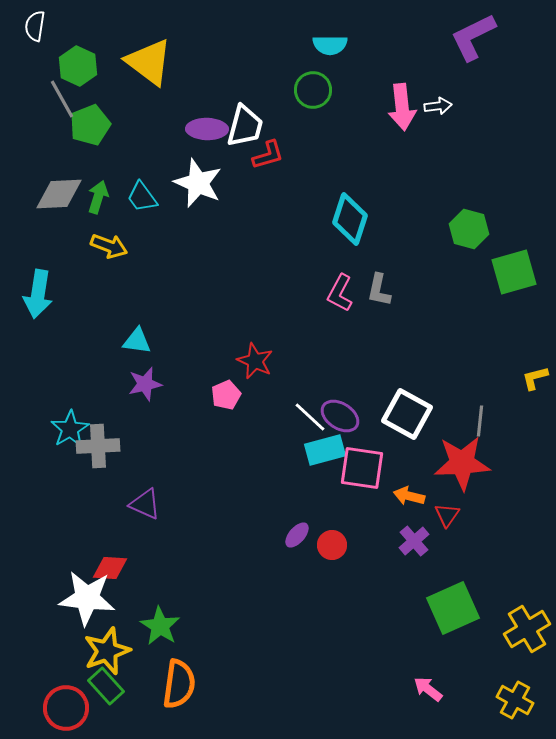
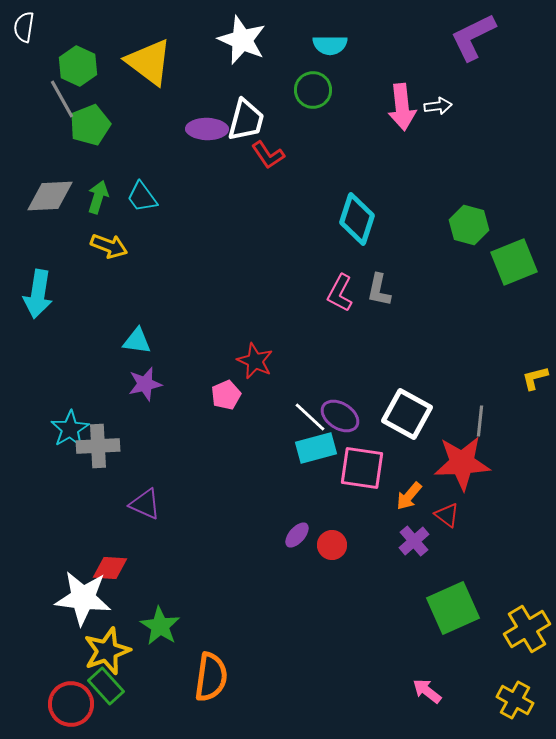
white semicircle at (35, 26): moved 11 px left, 1 px down
white trapezoid at (245, 126): moved 1 px right, 6 px up
red L-shape at (268, 155): rotated 72 degrees clockwise
white star at (198, 183): moved 44 px right, 143 px up
gray diamond at (59, 194): moved 9 px left, 2 px down
cyan diamond at (350, 219): moved 7 px right
green hexagon at (469, 229): moved 4 px up
green square at (514, 272): moved 10 px up; rotated 6 degrees counterclockwise
cyan rectangle at (325, 450): moved 9 px left, 2 px up
orange arrow at (409, 496): rotated 64 degrees counterclockwise
red triangle at (447, 515): rotated 28 degrees counterclockwise
white star at (87, 598): moved 4 px left
orange semicircle at (179, 684): moved 32 px right, 7 px up
pink arrow at (428, 689): moved 1 px left, 2 px down
red circle at (66, 708): moved 5 px right, 4 px up
